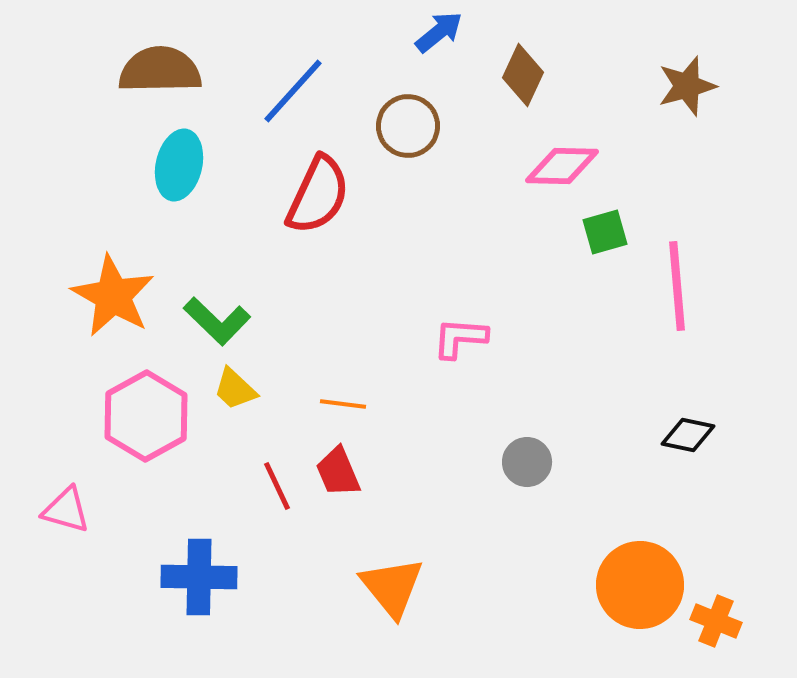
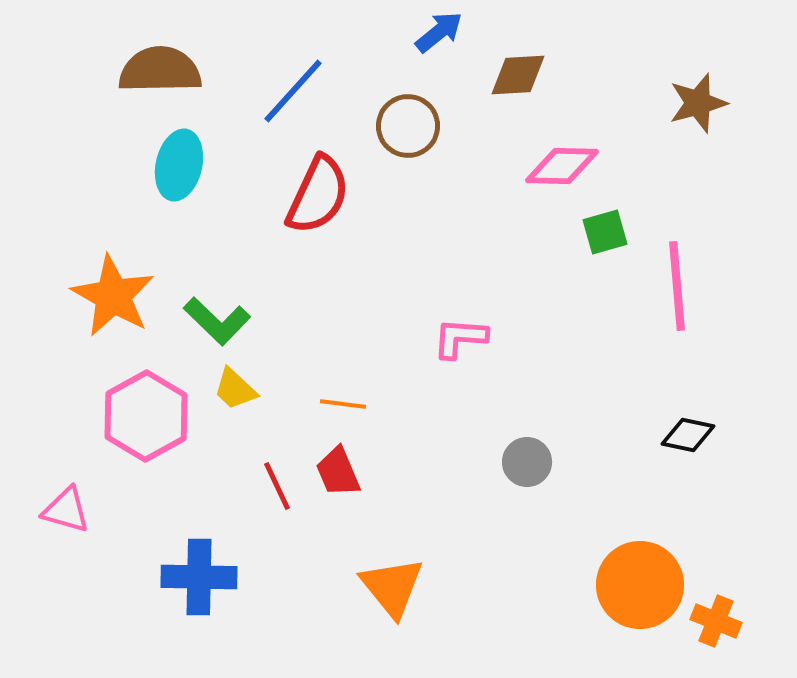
brown diamond: moved 5 px left; rotated 62 degrees clockwise
brown star: moved 11 px right, 17 px down
